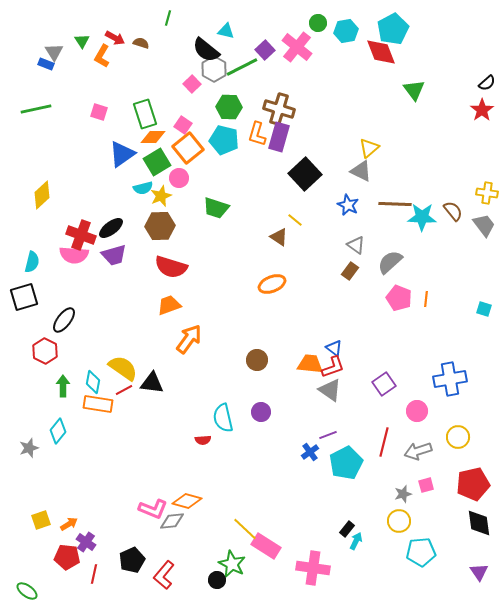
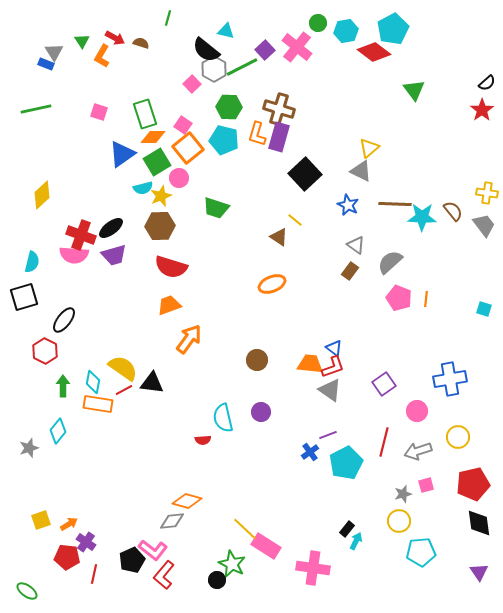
red diamond at (381, 52): moved 7 px left; rotated 32 degrees counterclockwise
pink L-shape at (153, 509): moved 41 px down; rotated 16 degrees clockwise
